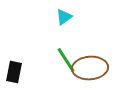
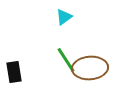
black rectangle: rotated 20 degrees counterclockwise
